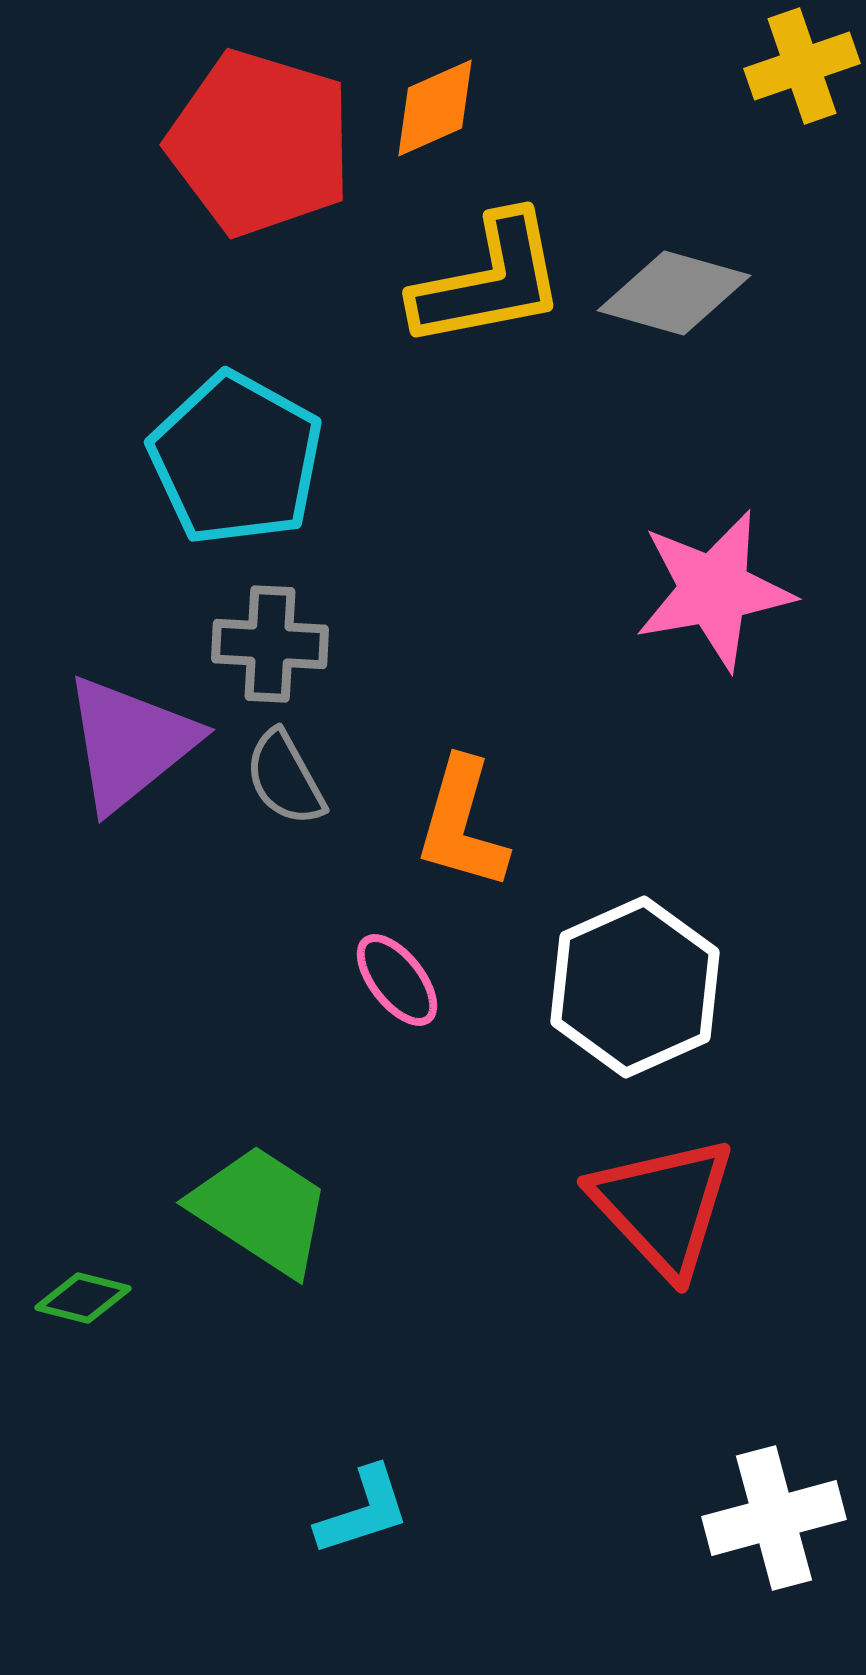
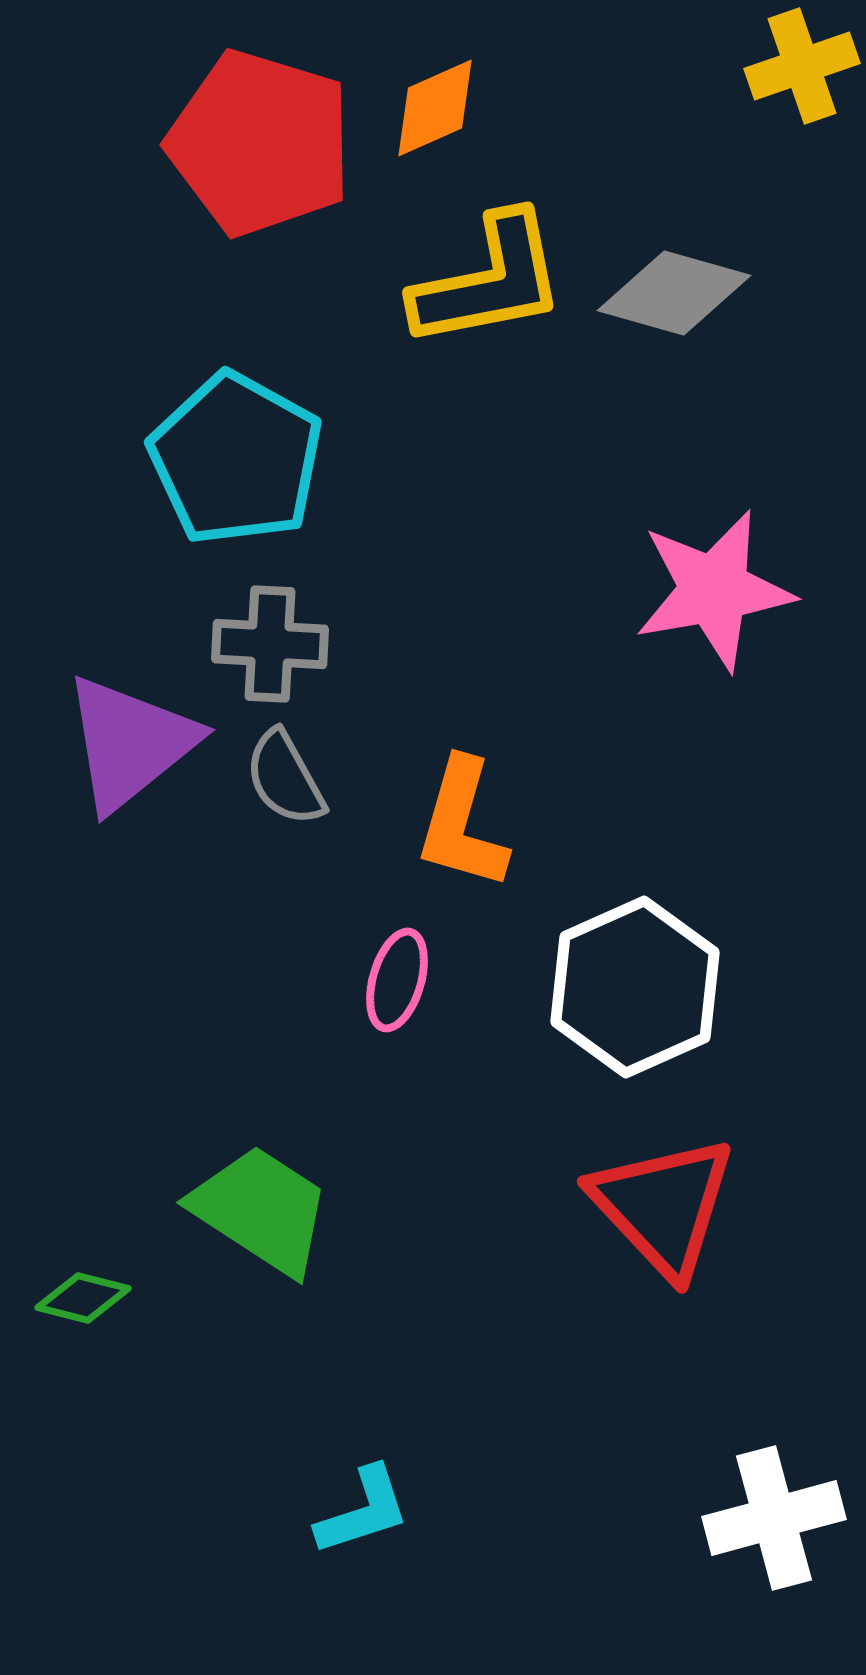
pink ellipse: rotated 54 degrees clockwise
